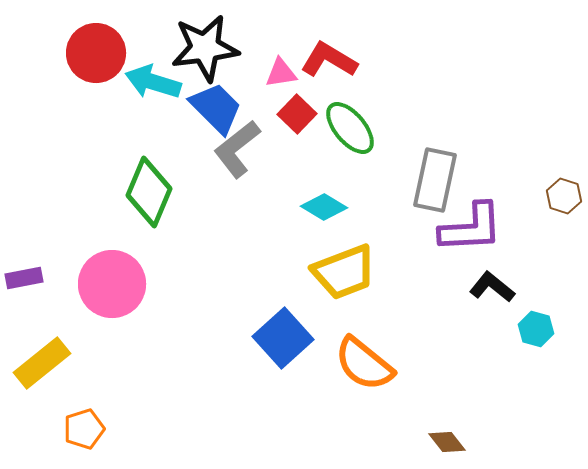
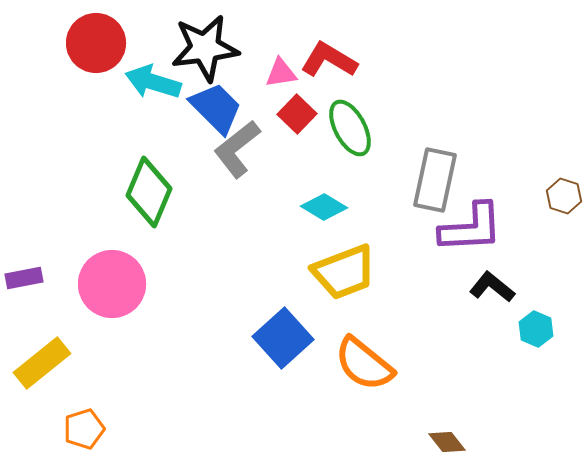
red circle: moved 10 px up
green ellipse: rotated 12 degrees clockwise
cyan hexagon: rotated 8 degrees clockwise
